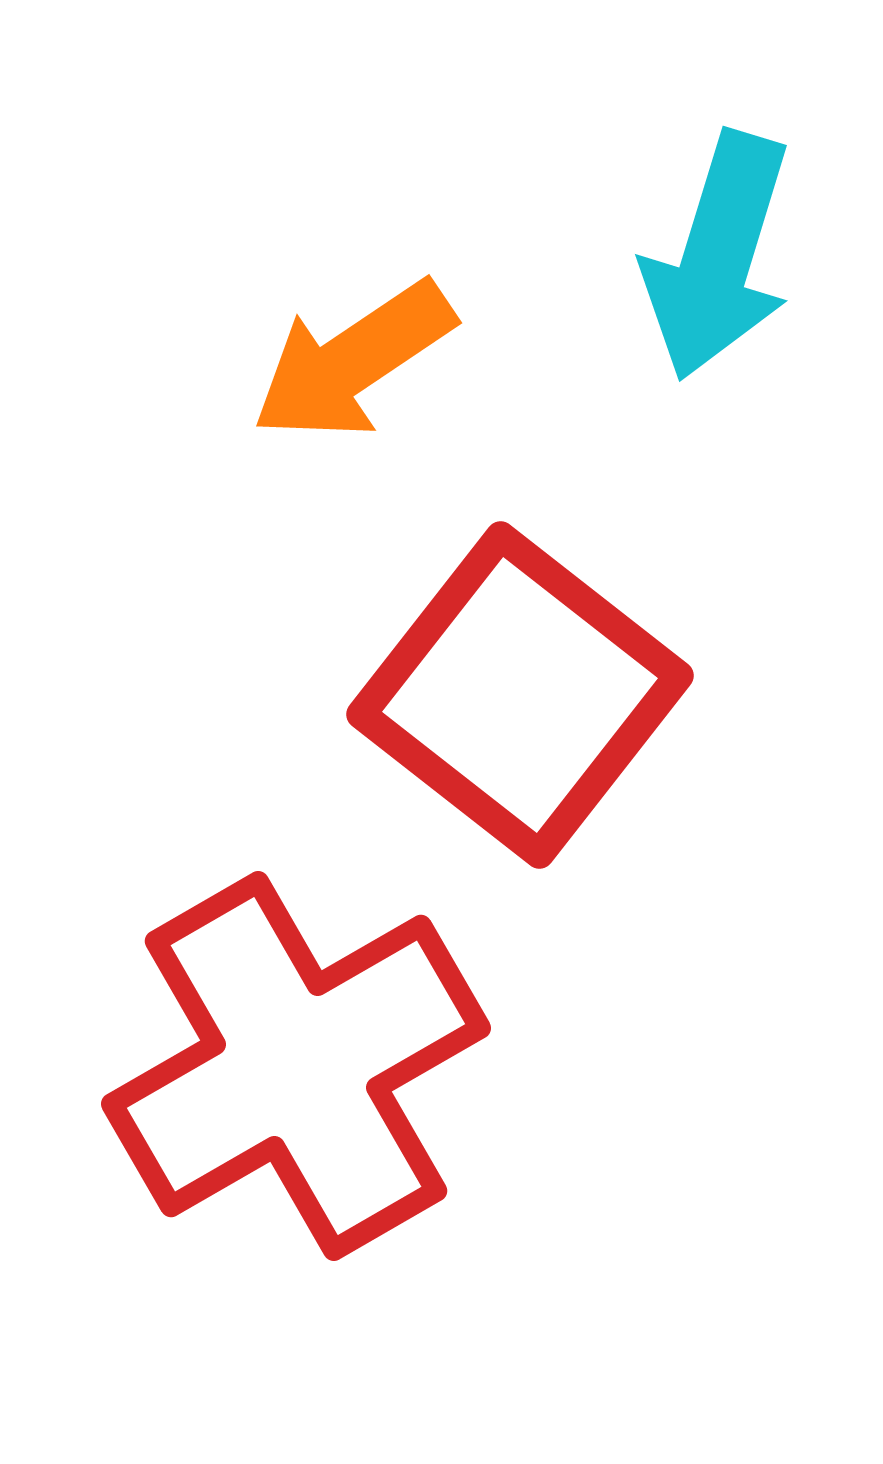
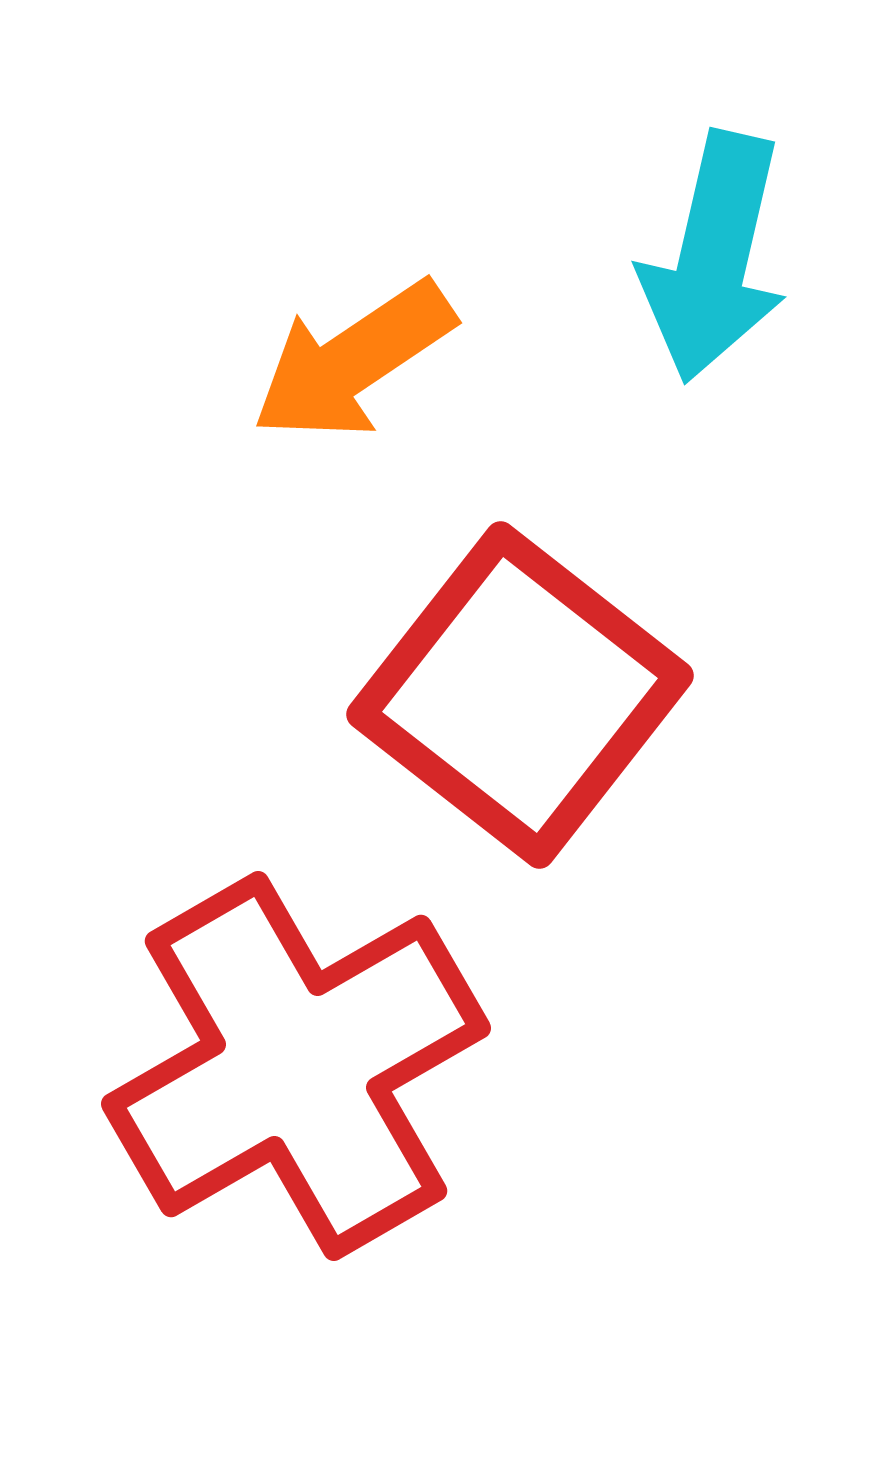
cyan arrow: moved 4 px left, 1 px down; rotated 4 degrees counterclockwise
